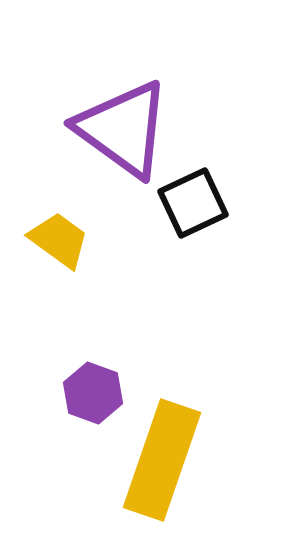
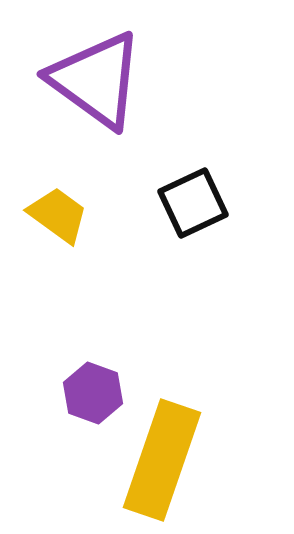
purple triangle: moved 27 px left, 49 px up
yellow trapezoid: moved 1 px left, 25 px up
